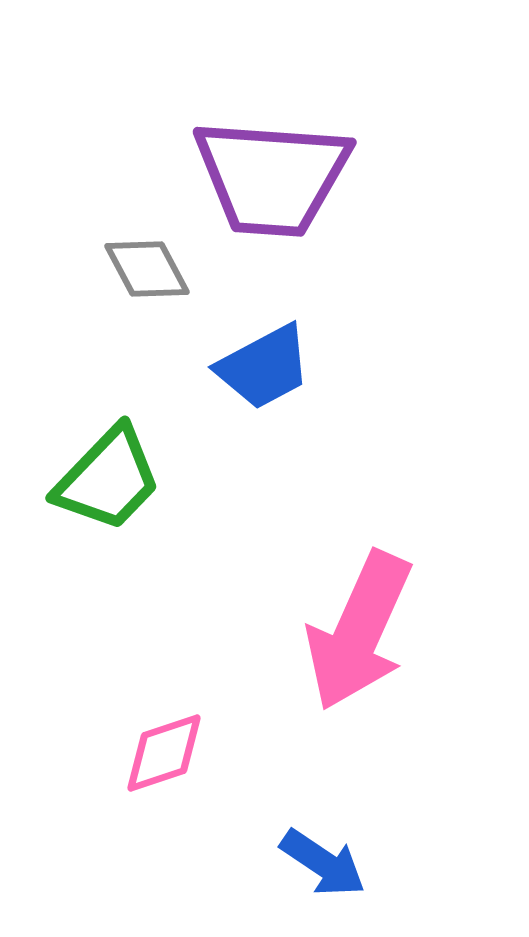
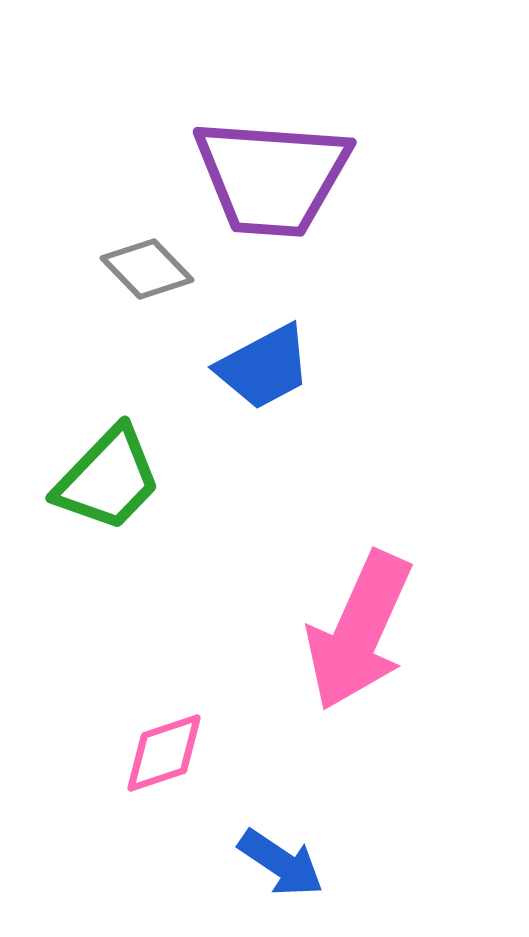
gray diamond: rotated 16 degrees counterclockwise
blue arrow: moved 42 px left
